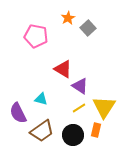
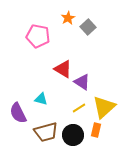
gray square: moved 1 px up
pink pentagon: moved 2 px right
purple triangle: moved 2 px right, 4 px up
yellow triangle: rotated 15 degrees clockwise
brown trapezoid: moved 4 px right, 1 px down; rotated 20 degrees clockwise
